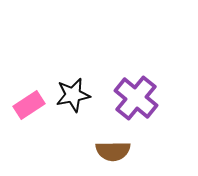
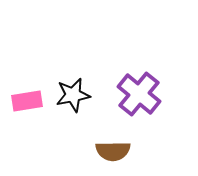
purple cross: moved 3 px right, 4 px up
pink rectangle: moved 2 px left, 4 px up; rotated 24 degrees clockwise
